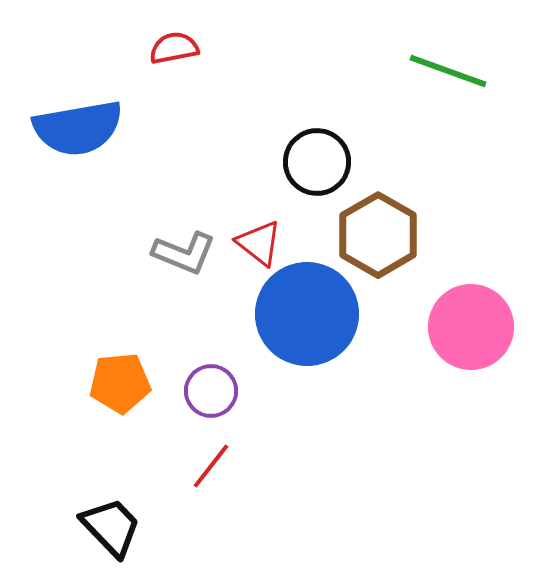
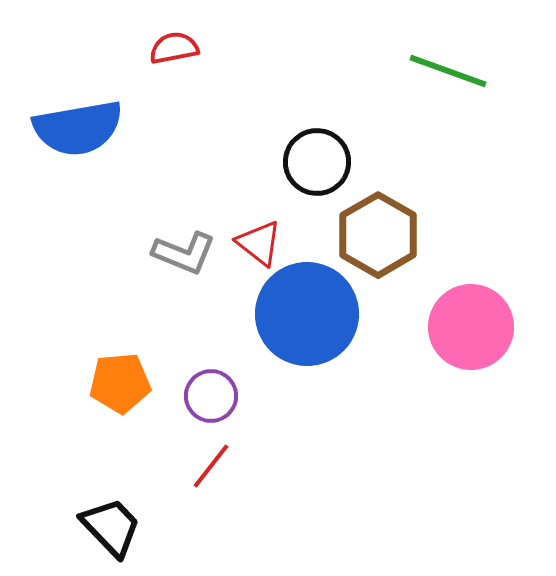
purple circle: moved 5 px down
